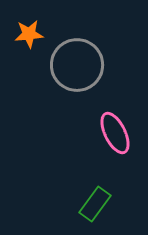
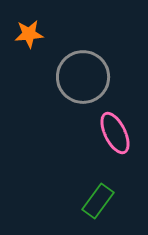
gray circle: moved 6 px right, 12 px down
green rectangle: moved 3 px right, 3 px up
